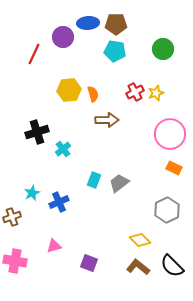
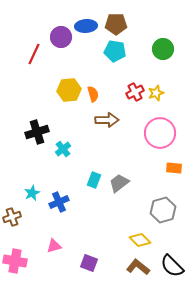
blue ellipse: moved 2 px left, 3 px down
purple circle: moved 2 px left
pink circle: moved 10 px left, 1 px up
orange rectangle: rotated 21 degrees counterclockwise
gray hexagon: moved 4 px left; rotated 10 degrees clockwise
